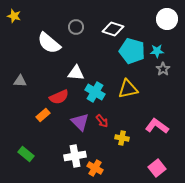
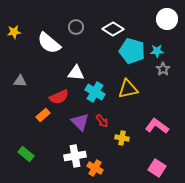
yellow star: moved 16 px down; rotated 24 degrees counterclockwise
white diamond: rotated 15 degrees clockwise
pink square: rotated 18 degrees counterclockwise
